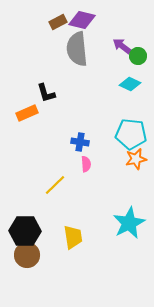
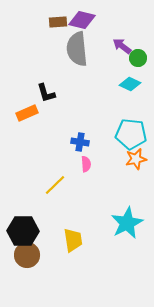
brown rectangle: rotated 24 degrees clockwise
green circle: moved 2 px down
cyan star: moved 2 px left
black hexagon: moved 2 px left
yellow trapezoid: moved 3 px down
